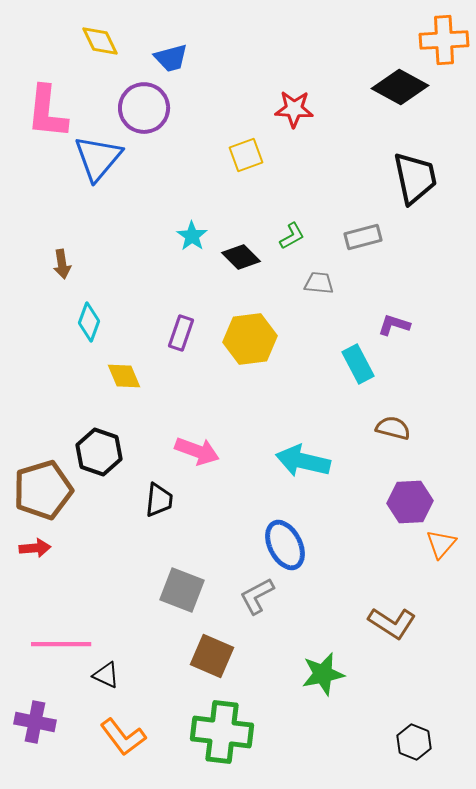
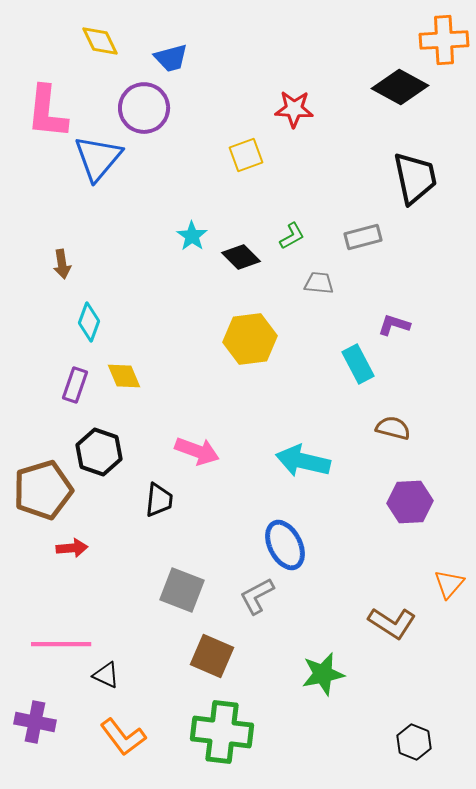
purple rectangle at (181, 333): moved 106 px left, 52 px down
orange triangle at (441, 544): moved 8 px right, 40 px down
red arrow at (35, 548): moved 37 px right
